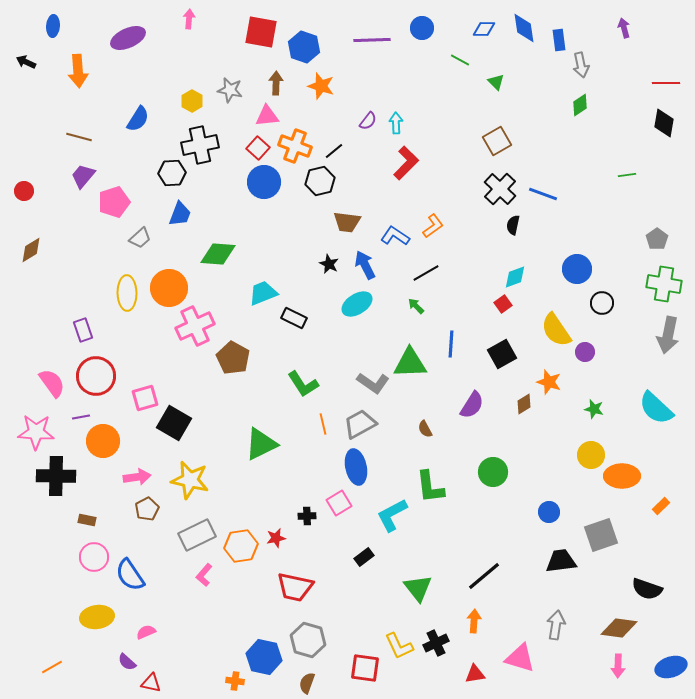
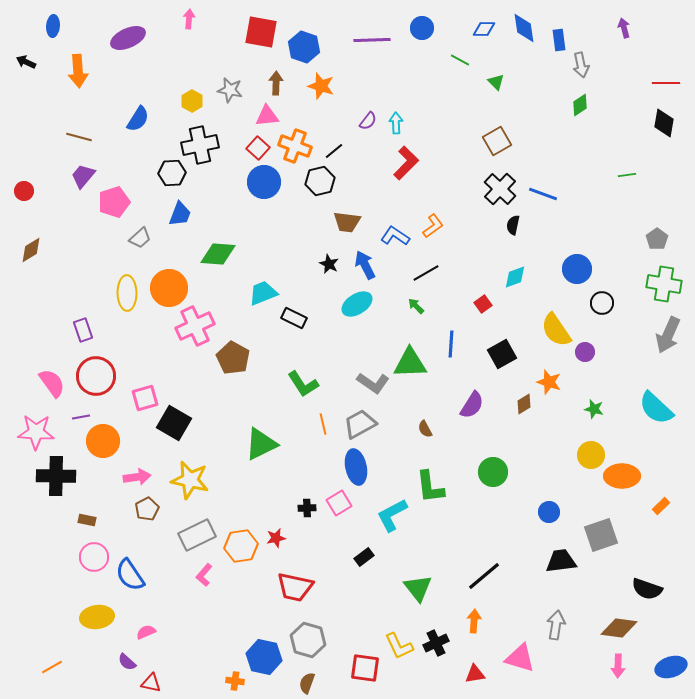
red square at (503, 304): moved 20 px left
gray arrow at (668, 335): rotated 12 degrees clockwise
black cross at (307, 516): moved 8 px up
